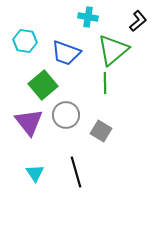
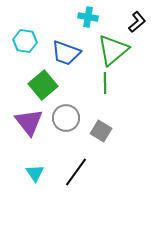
black L-shape: moved 1 px left, 1 px down
gray circle: moved 3 px down
black line: rotated 52 degrees clockwise
